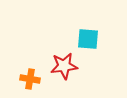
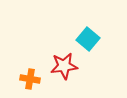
cyan square: rotated 35 degrees clockwise
